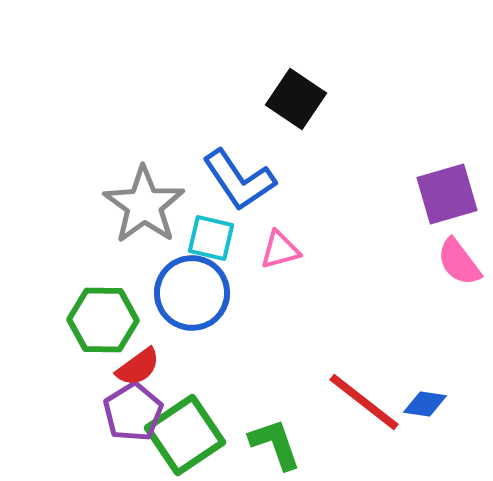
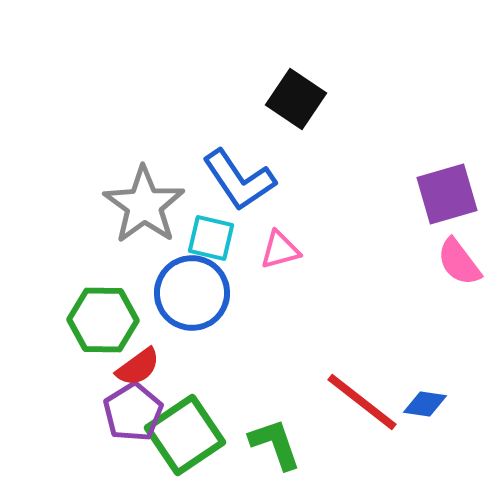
red line: moved 2 px left
